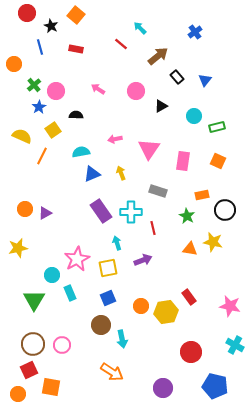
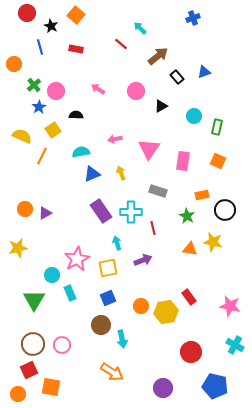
blue cross at (195, 32): moved 2 px left, 14 px up; rotated 16 degrees clockwise
blue triangle at (205, 80): moved 1 px left, 8 px up; rotated 32 degrees clockwise
green rectangle at (217, 127): rotated 63 degrees counterclockwise
